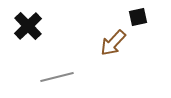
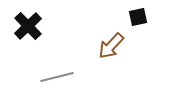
brown arrow: moved 2 px left, 3 px down
